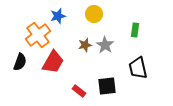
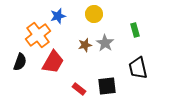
green rectangle: rotated 24 degrees counterclockwise
gray star: moved 2 px up
red rectangle: moved 2 px up
